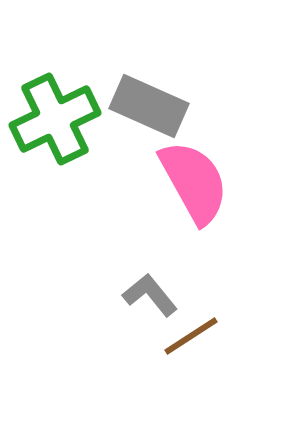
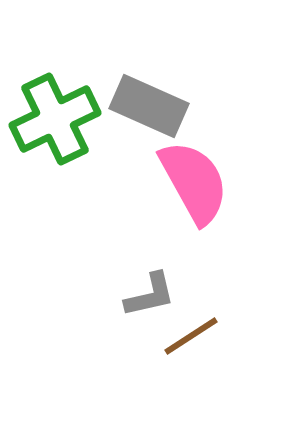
gray L-shape: rotated 116 degrees clockwise
